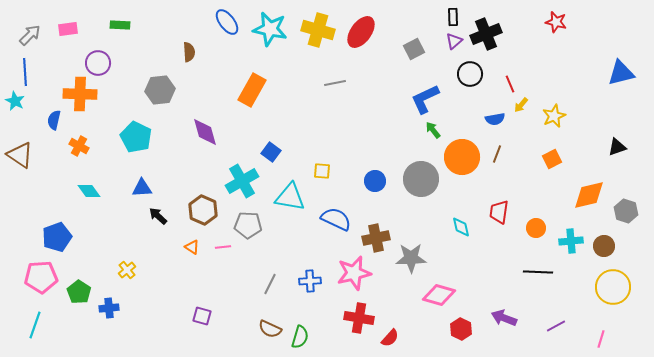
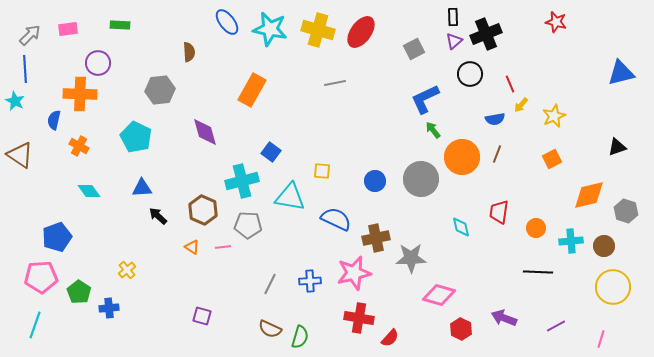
blue line at (25, 72): moved 3 px up
cyan cross at (242, 181): rotated 16 degrees clockwise
